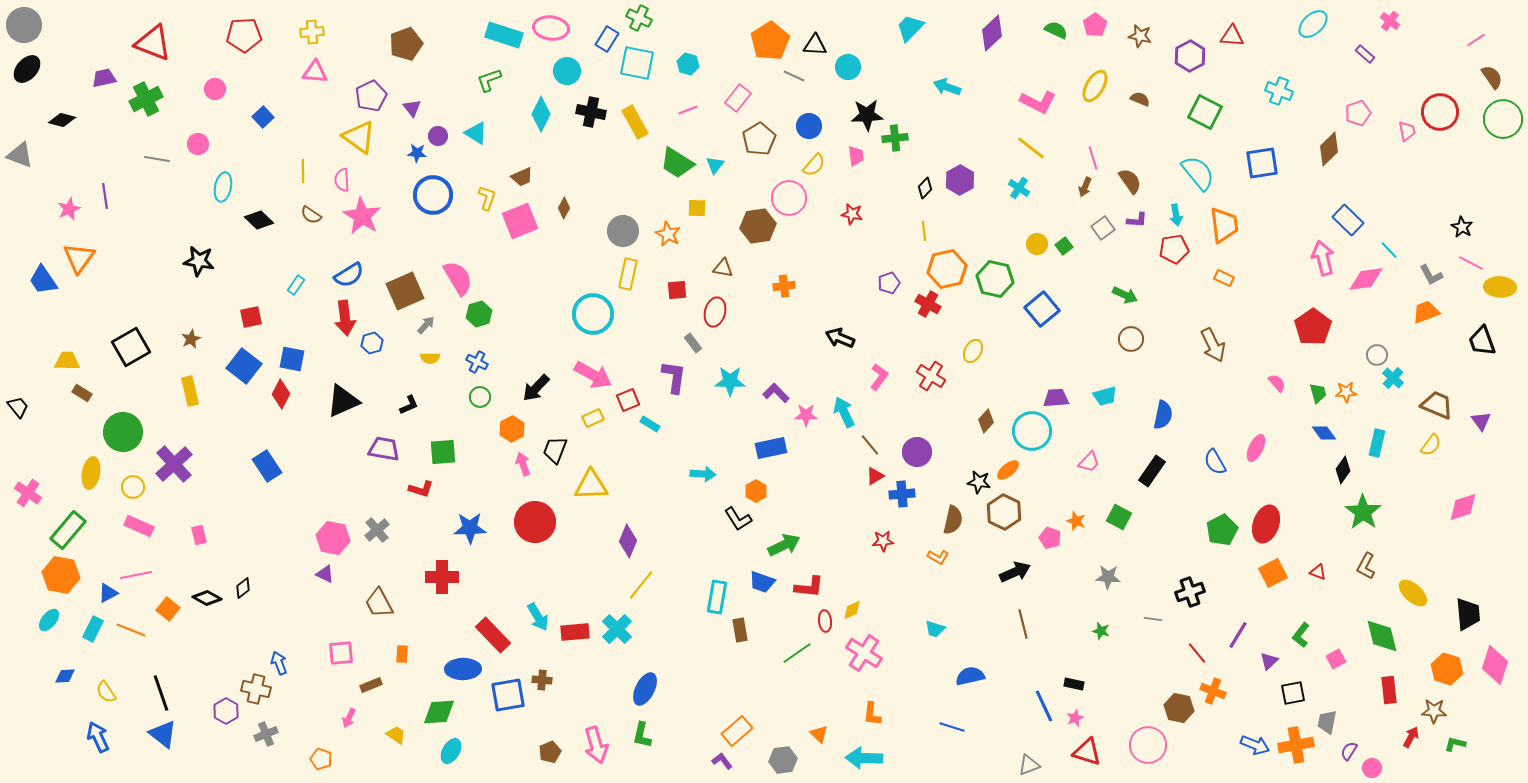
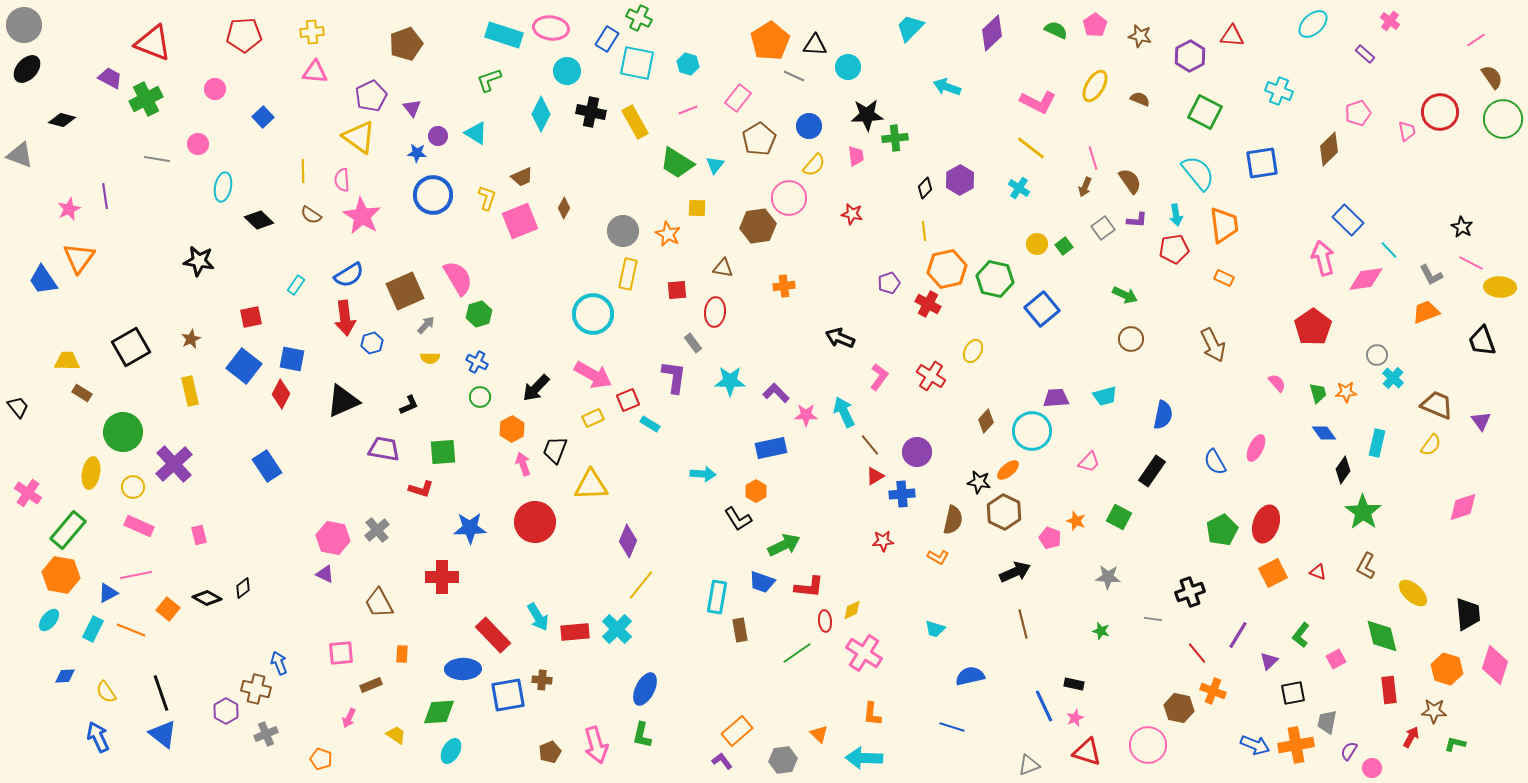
purple trapezoid at (104, 78): moved 6 px right; rotated 40 degrees clockwise
red ellipse at (715, 312): rotated 8 degrees counterclockwise
